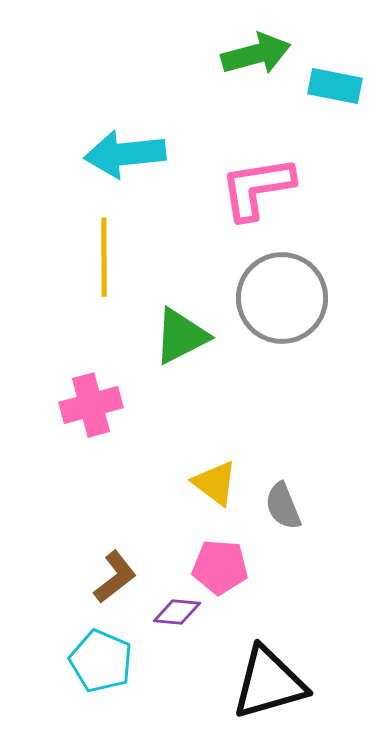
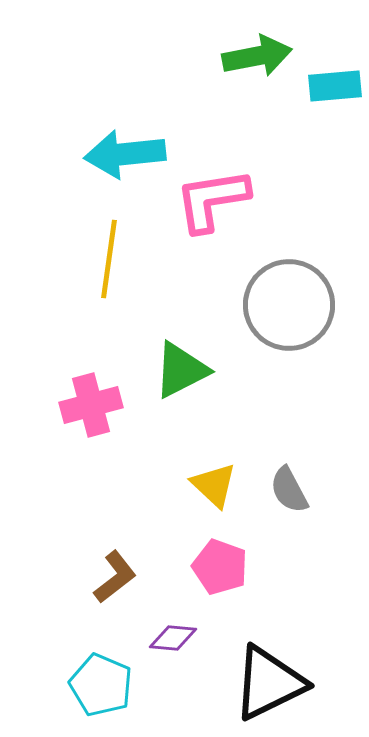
green arrow: moved 1 px right, 2 px down; rotated 4 degrees clockwise
cyan rectangle: rotated 16 degrees counterclockwise
pink L-shape: moved 45 px left, 12 px down
yellow line: moved 5 px right, 2 px down; rotated 8 degrees clockwise
gray circle: moved 7 px right, 7 px down
green triangle: moved 34 px down
yellow triangle: moved 1 px left, 2 px down; rotated 6 degrees clockwise
gray semicircle: moved 6 px right, 16 px up; rotated 6 degrees counterclockwise
pink pentagon: rotated 16 degrees clockwise
purple diamond: moved 4 px left, 26 px down
cyan pentagon: moved 24 px down
black triangle: rotated 10 degrees counterclockwise
